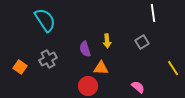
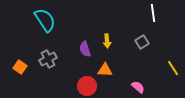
orange triangle: moved 4 px right, 2 px down
red circle: moved 1 px left
